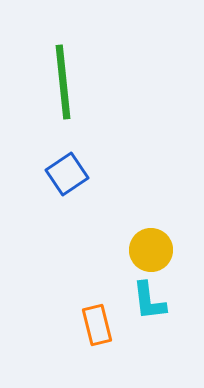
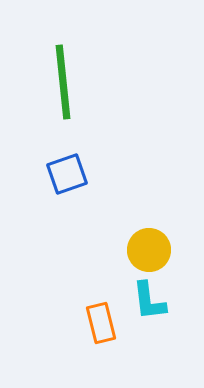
blue square: rotated 15 degrees clockwise
yellow circle: moved 2 px left
orange rectangle: moved 4 px right, 2 px up
